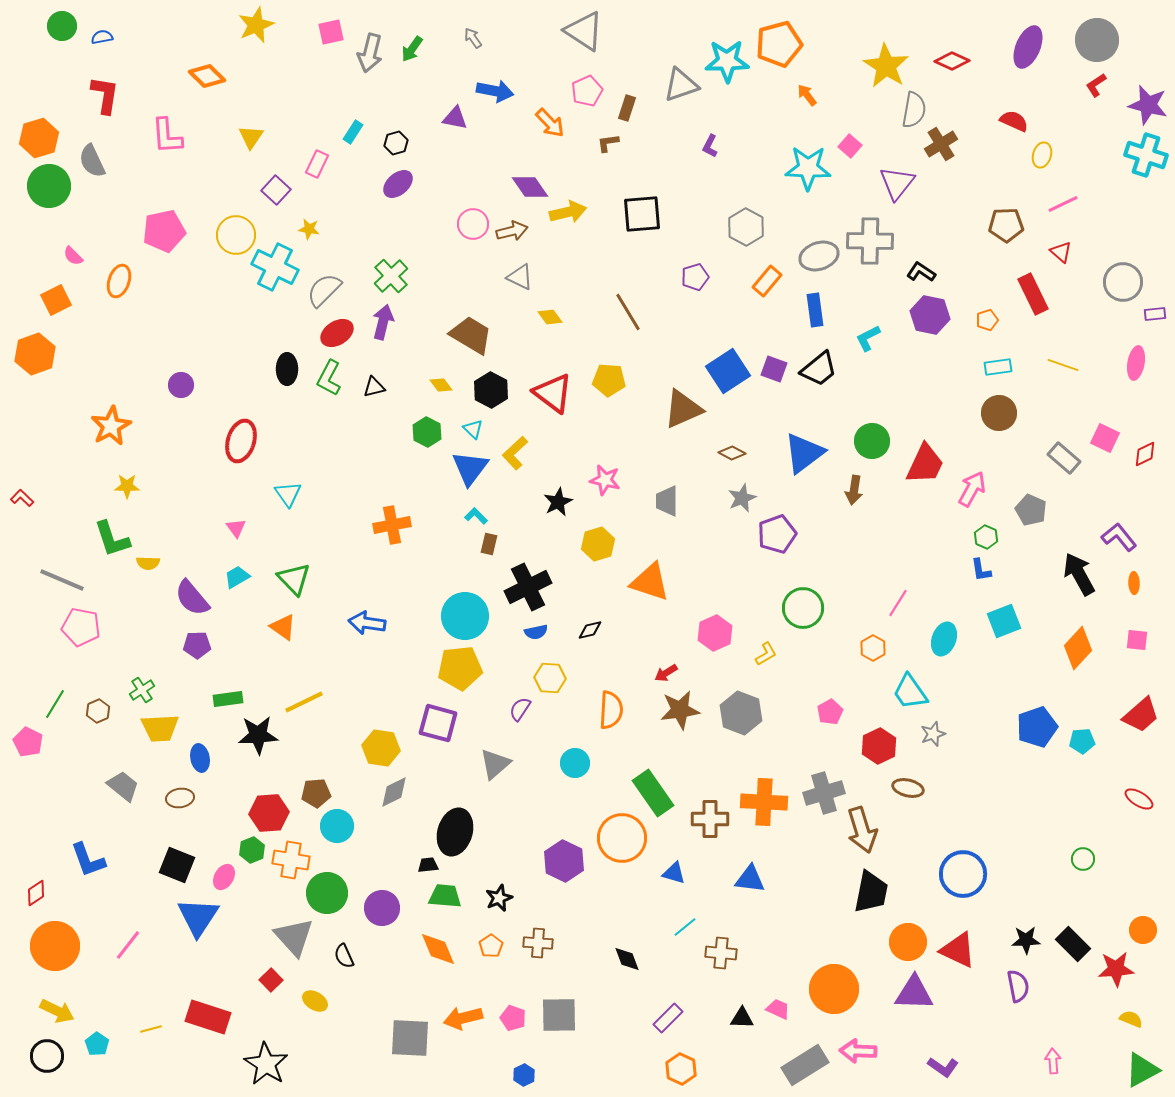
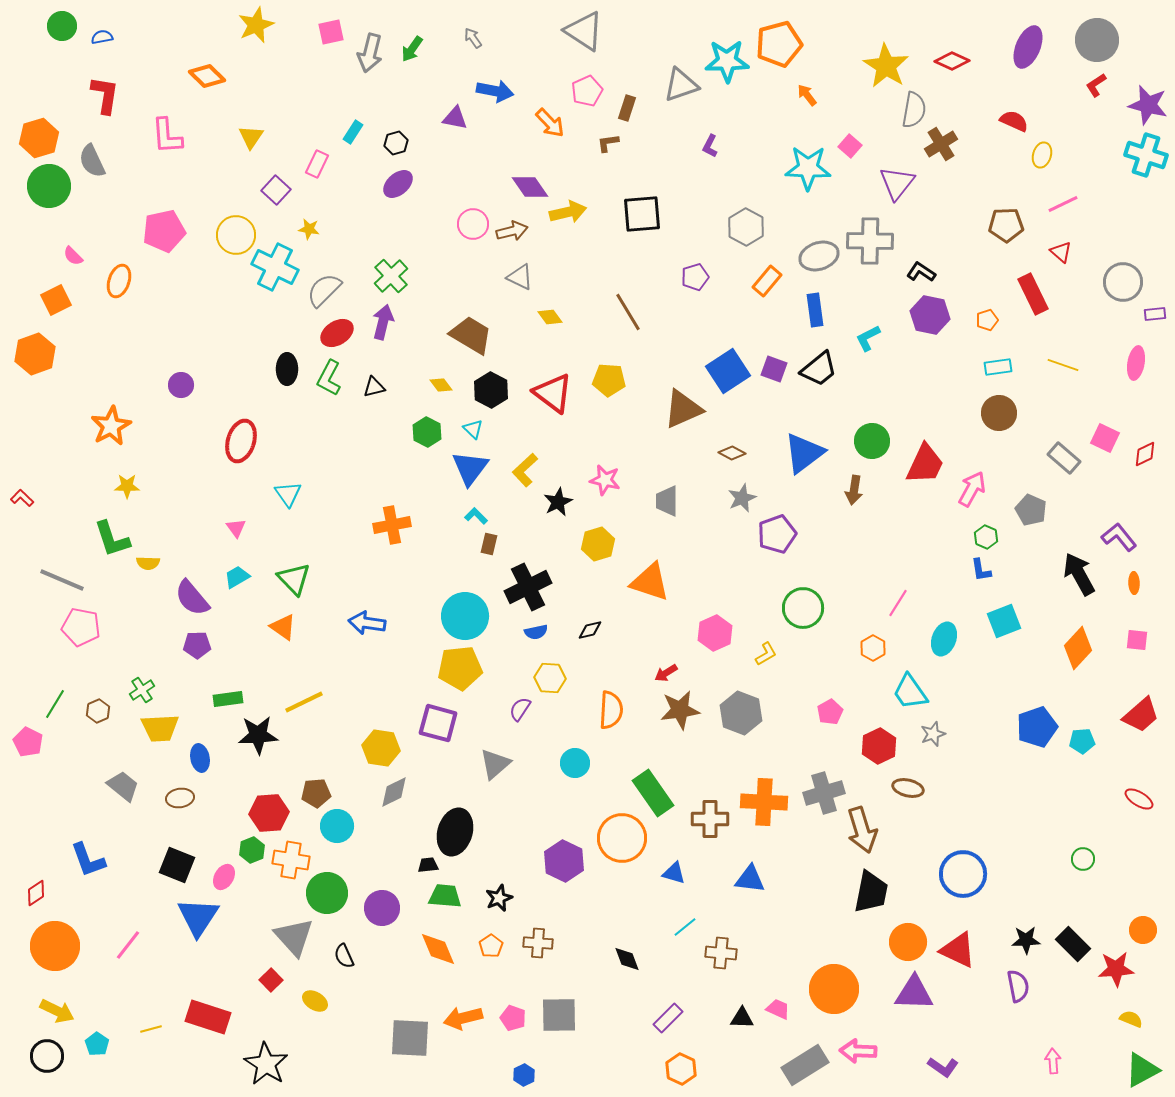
yellow L-shape at (515, 453): moved 10 px right, 17 px down
